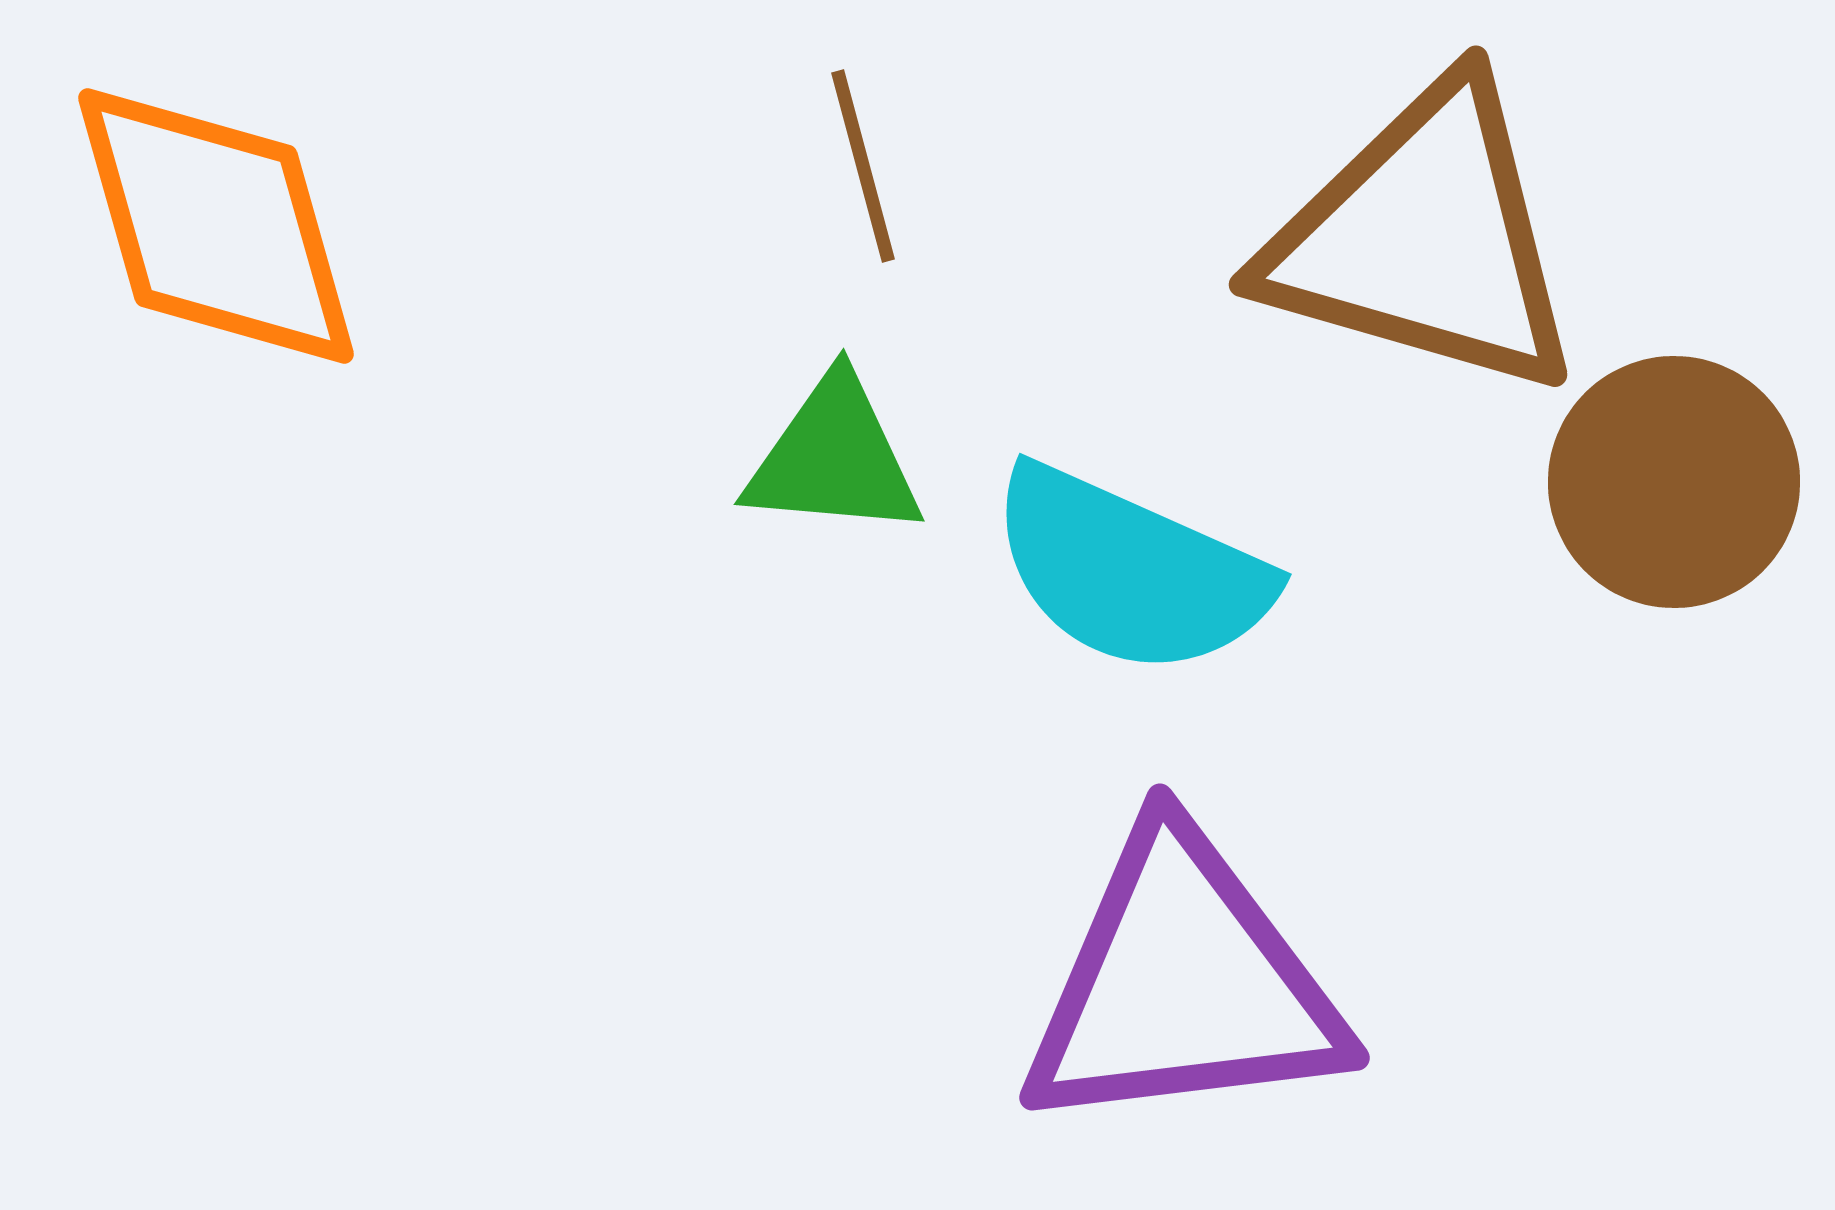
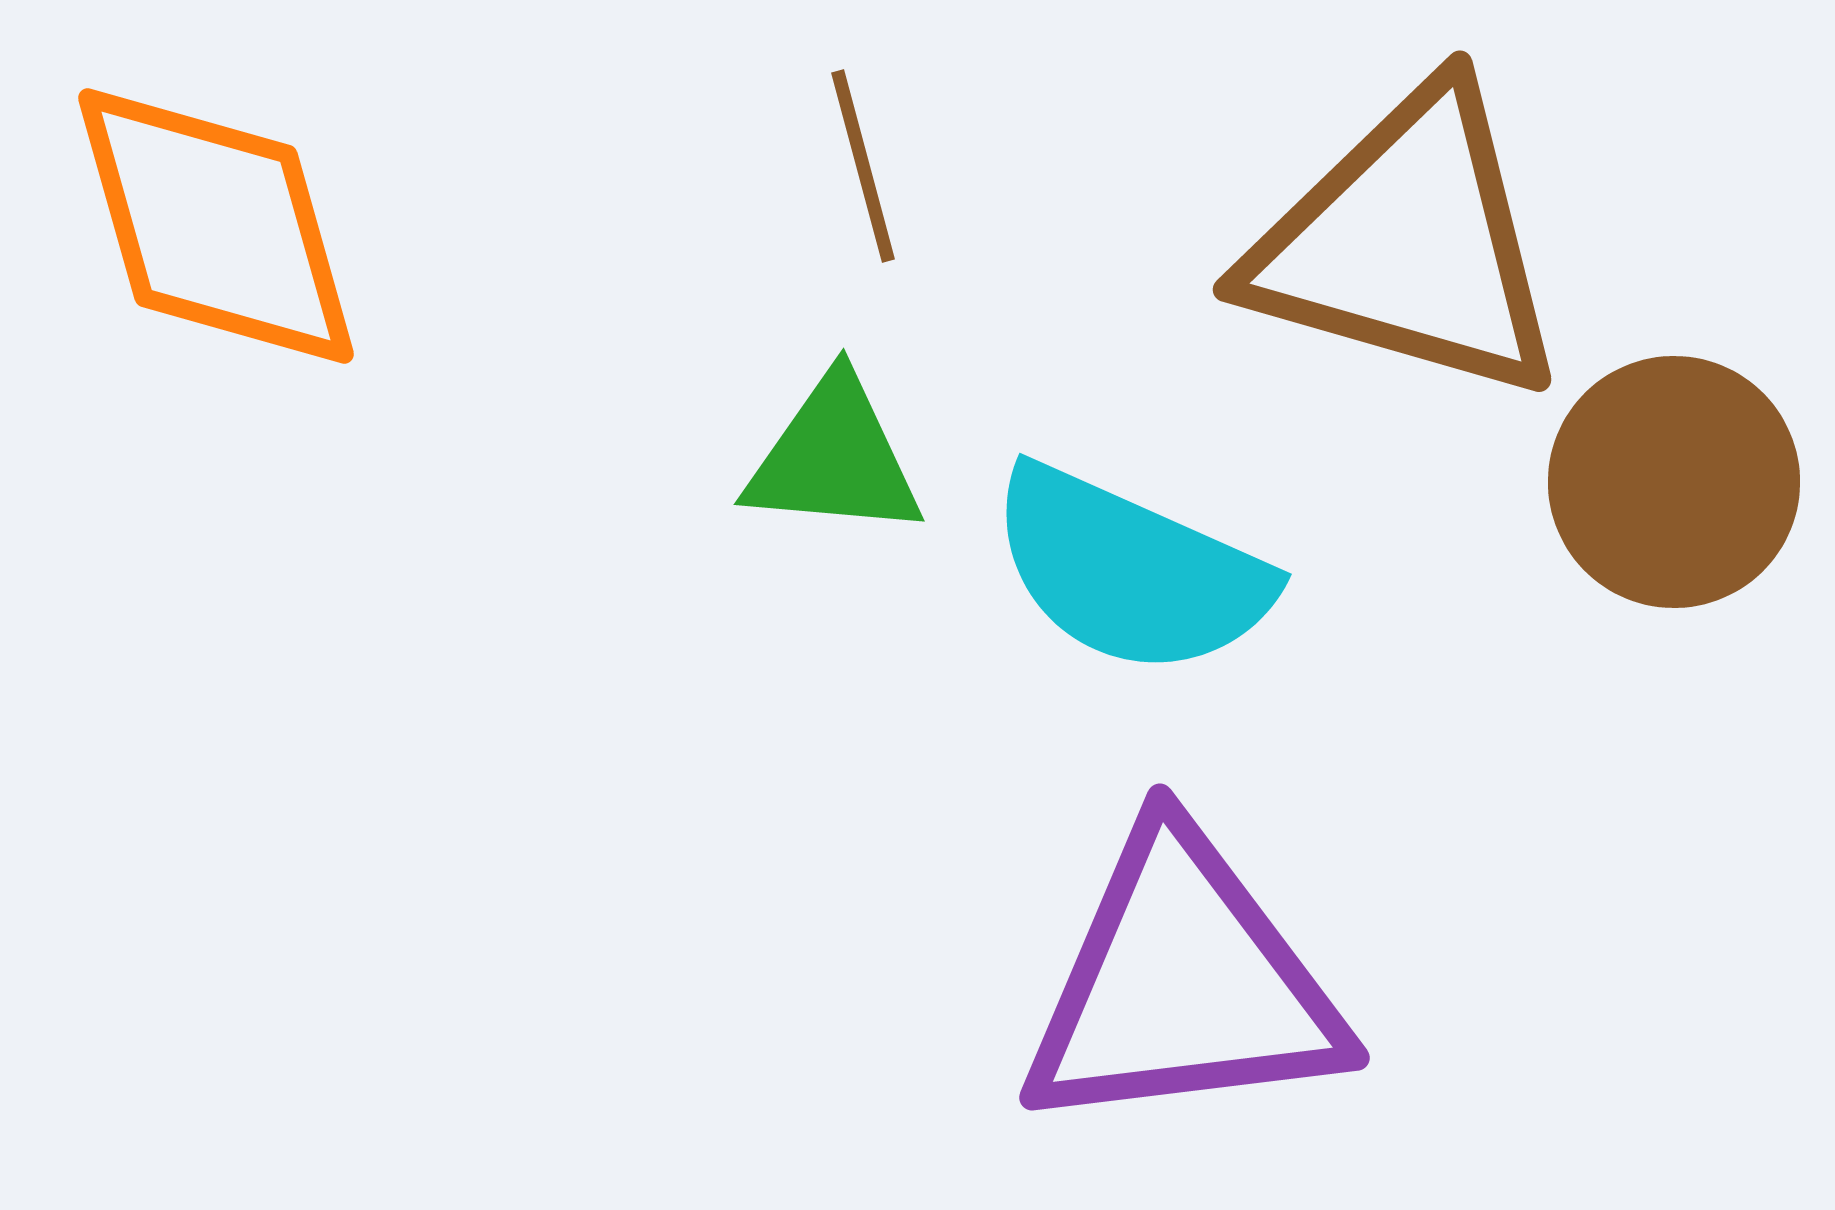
brown triangle: moved 16 px left, 5 px down
